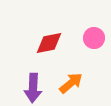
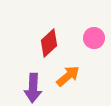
red diamond: rotated 32 degrees counterclockwise
orange arrow: moved 3 px left, 7 px up
